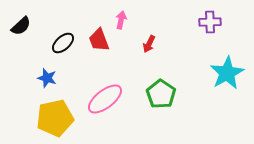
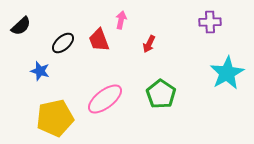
blue star: moved 7 px left, 7 px up
